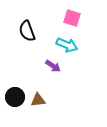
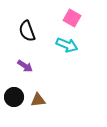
pink square: rotated 12 degrees clockwise
purple arrow: moved 28 px left
black circle: moved 1 px left
